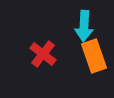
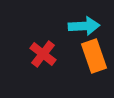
cyan arrow: rotated 96 degrees counterclockwise
